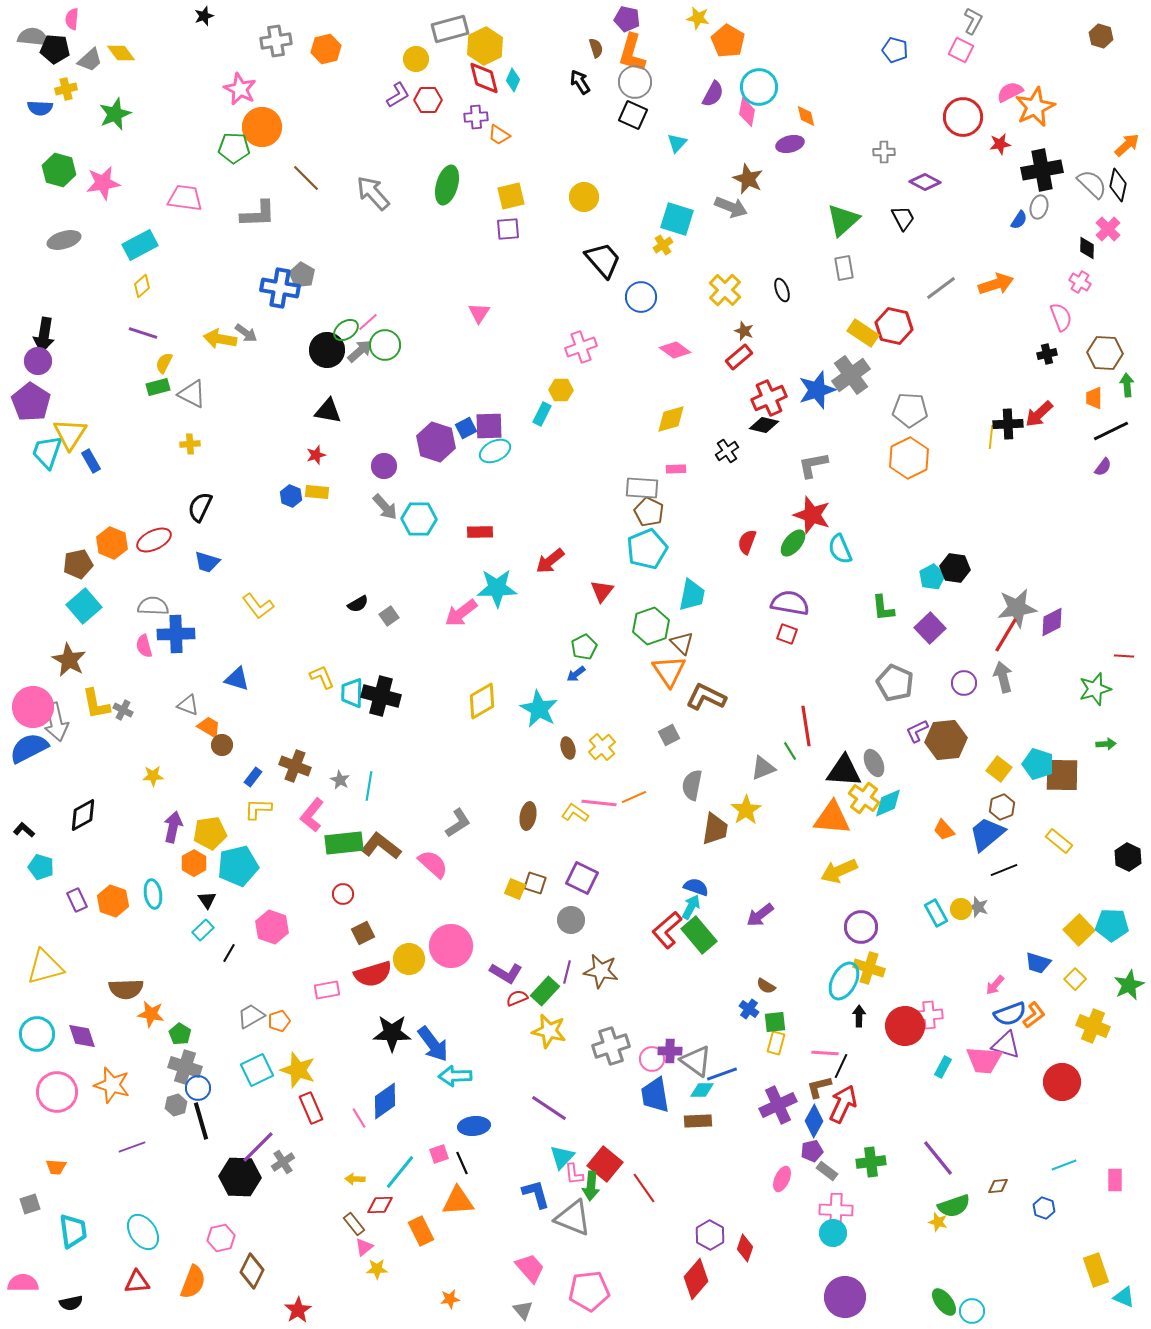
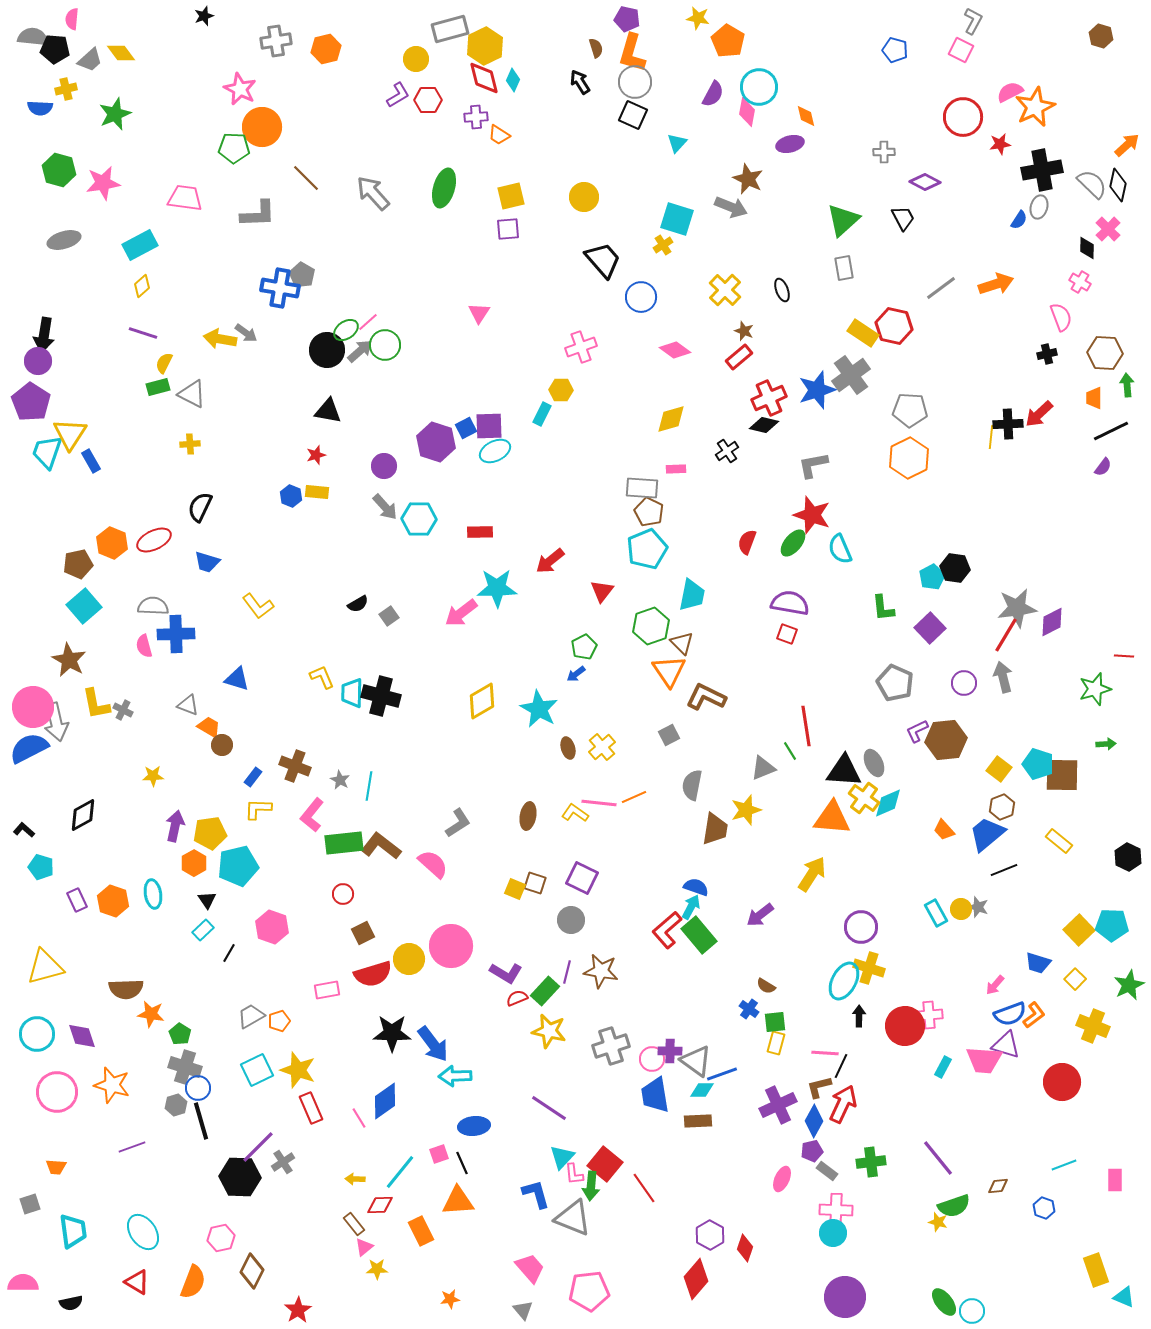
green ellipse at (447, 185): moved 3 px left, 3 px down
yellow star at (746, 810): rotated 16 degrees clockwise
purple arrow at (173, 827): moved 2 px right, 1 px up
yellow arrow at (839, 871): moved 27 px left, 3 px down; rotated 147 degrees clockwise
red triangle at (137, 1282): rotated 36 degrees clockwise
